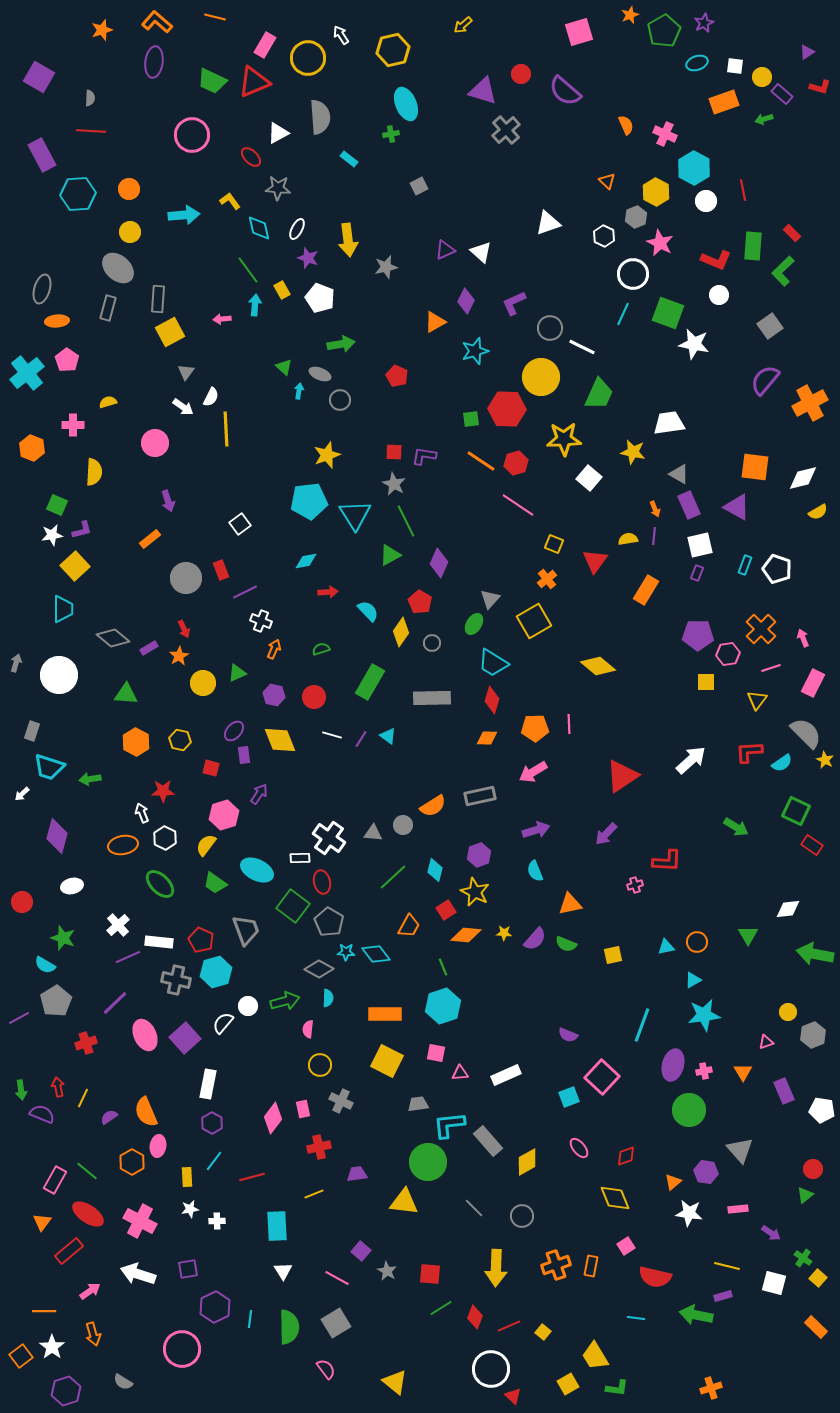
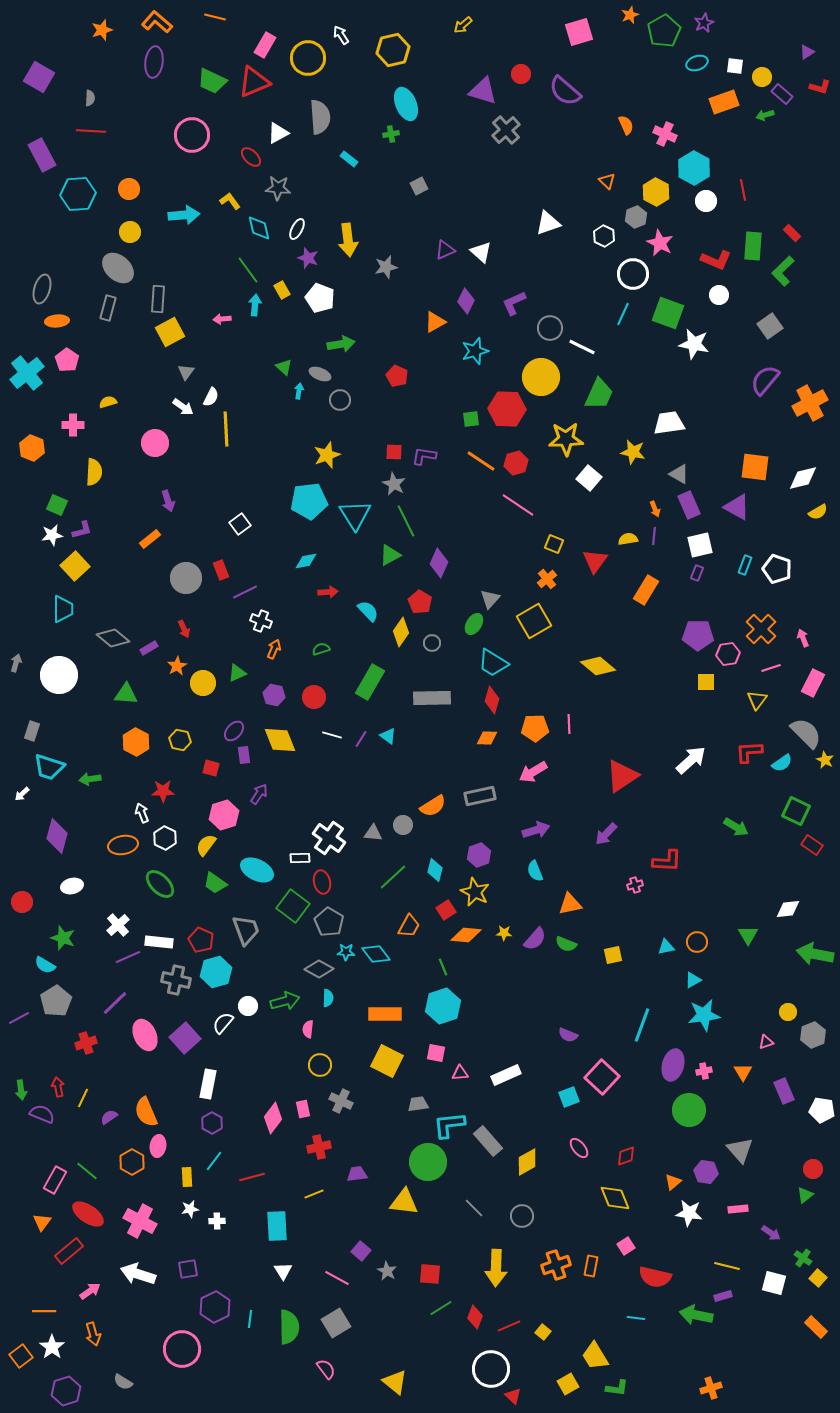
green arrow at (764, 119): moved 1 px right, 4 px up
yellow star at (564, 439): moved 2 px right
orange star at (179, 656): moved 2 px left, 10 px down
